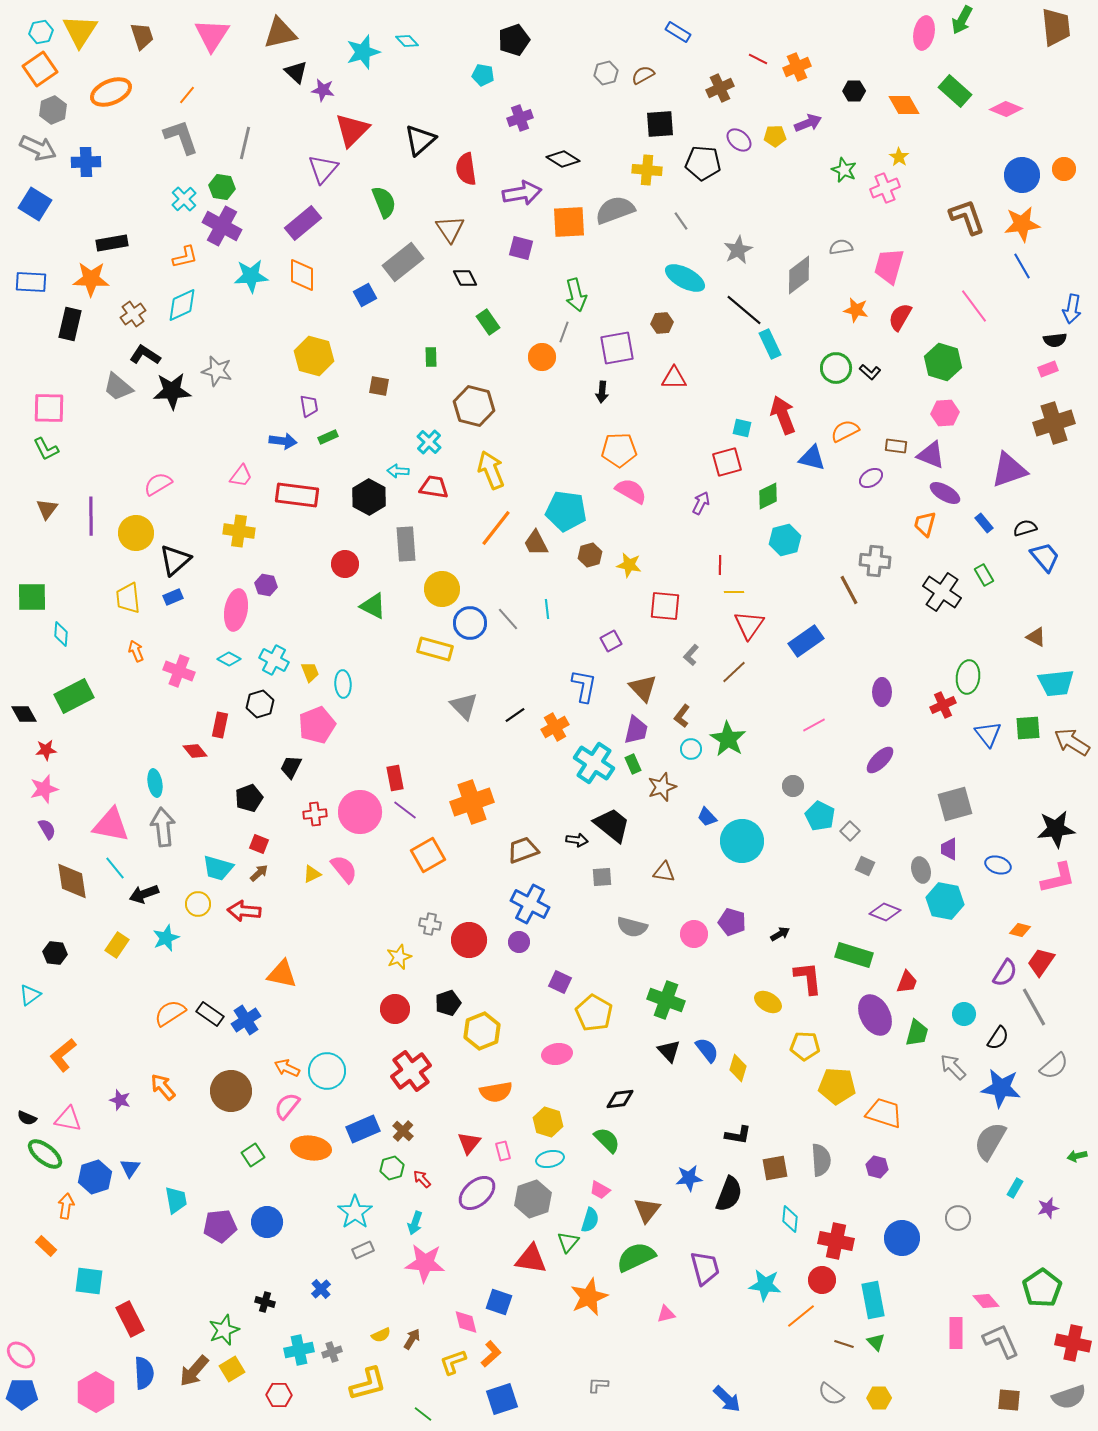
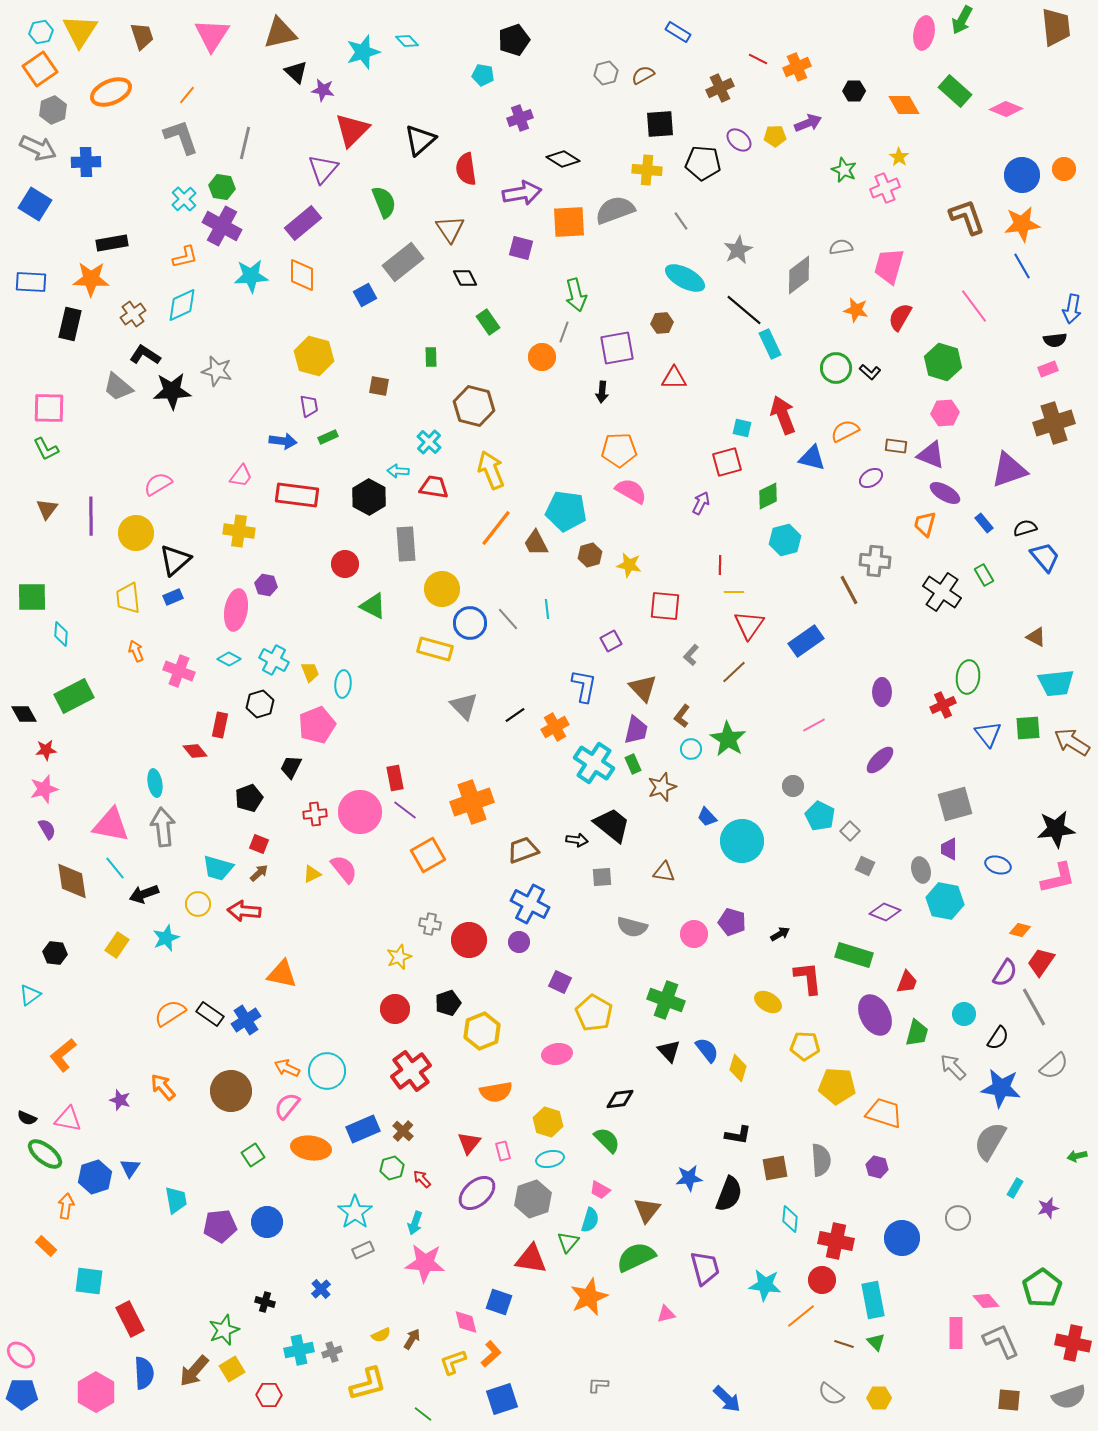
cyan ellipse at (343, 684): rotated 8 degrees clockwise
red hexagon at (279, 1395): moved 10 px left
